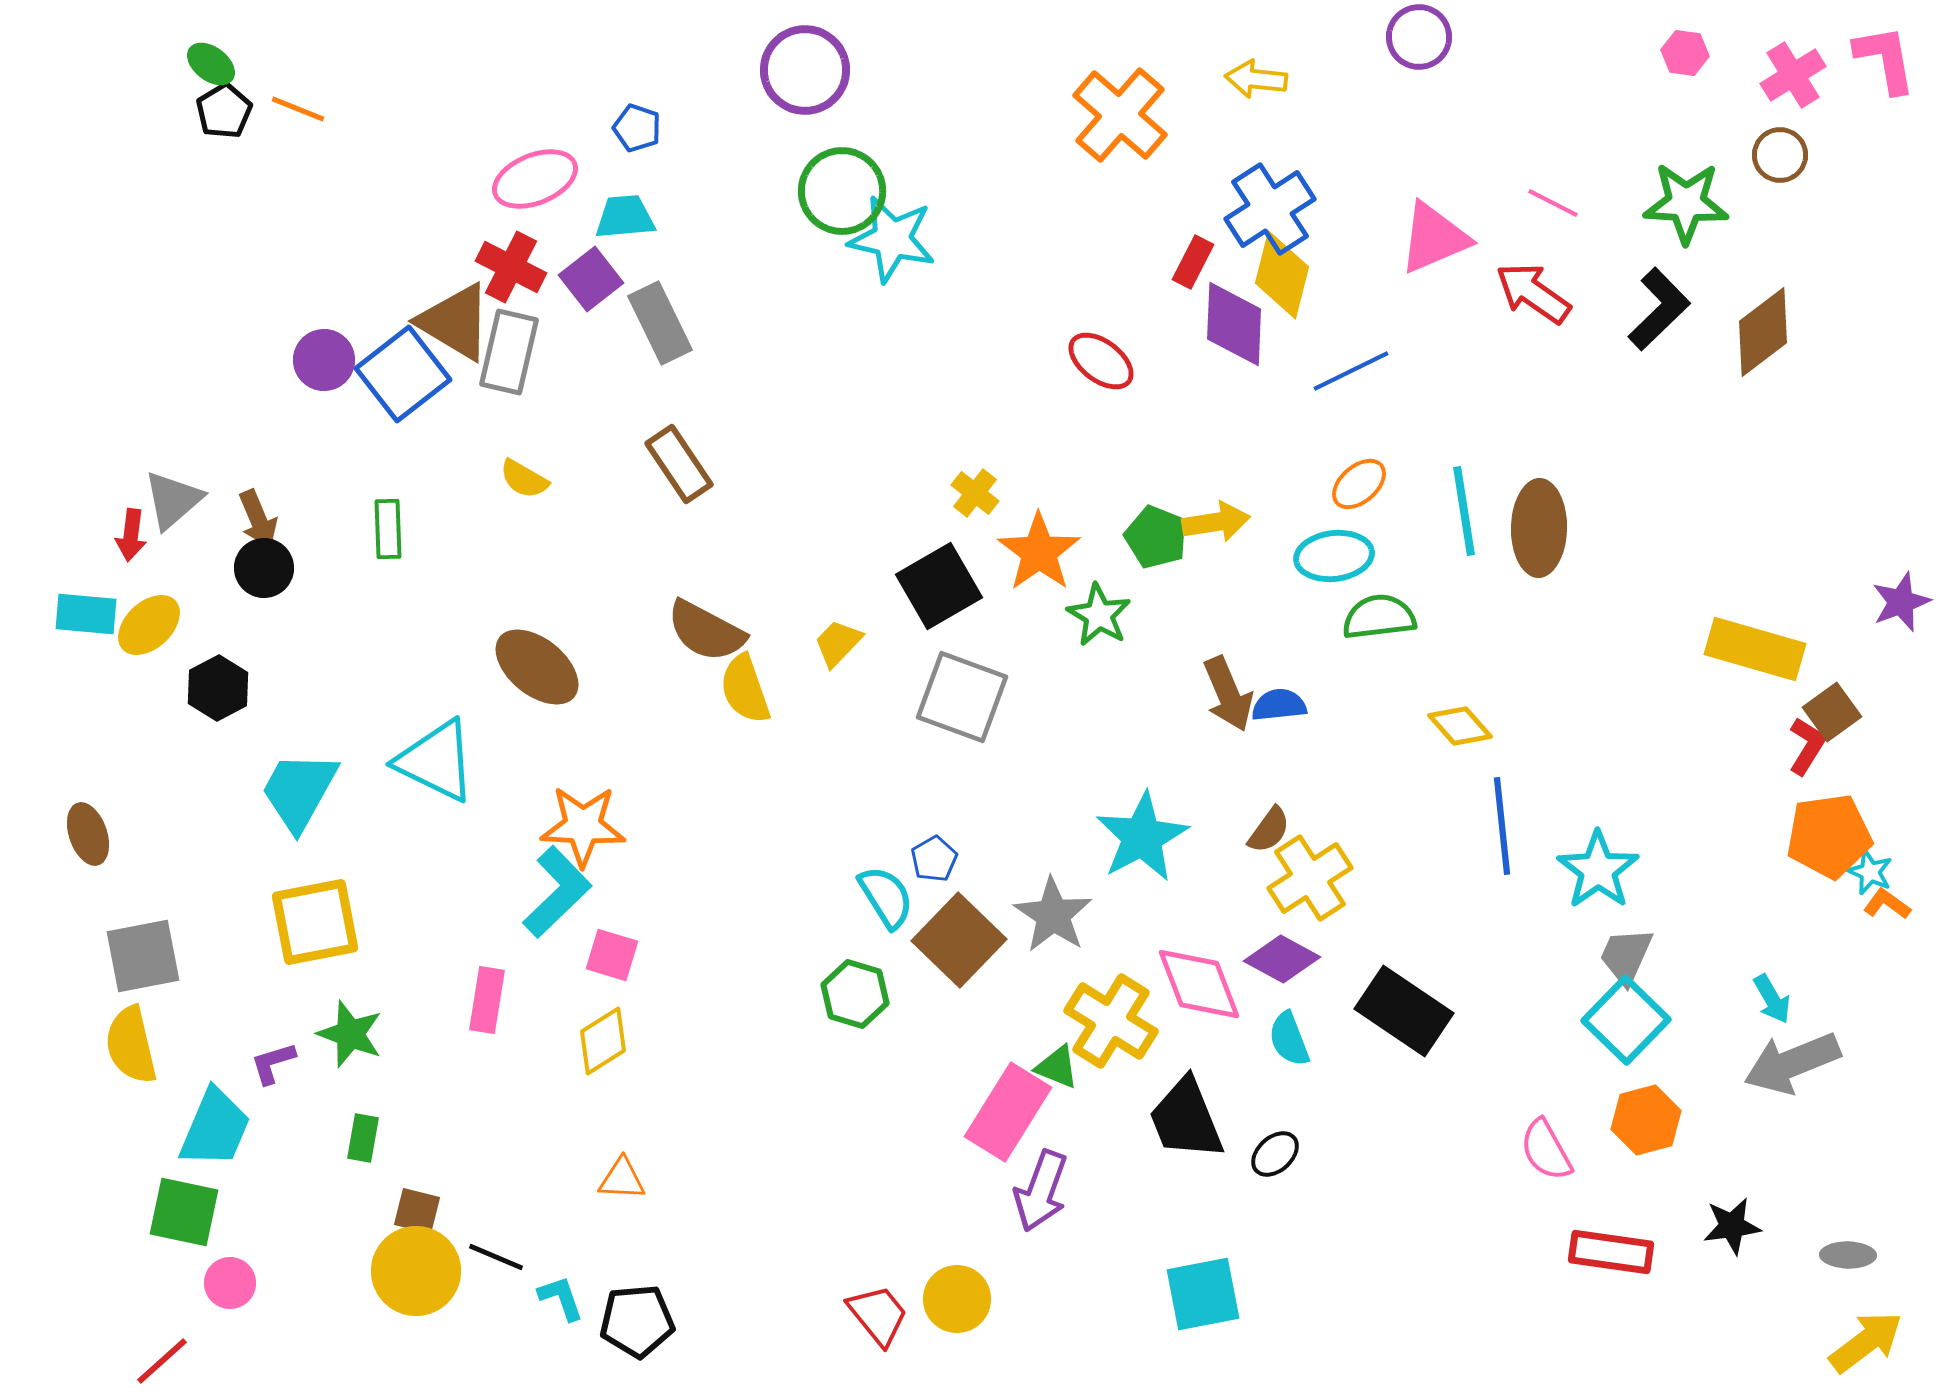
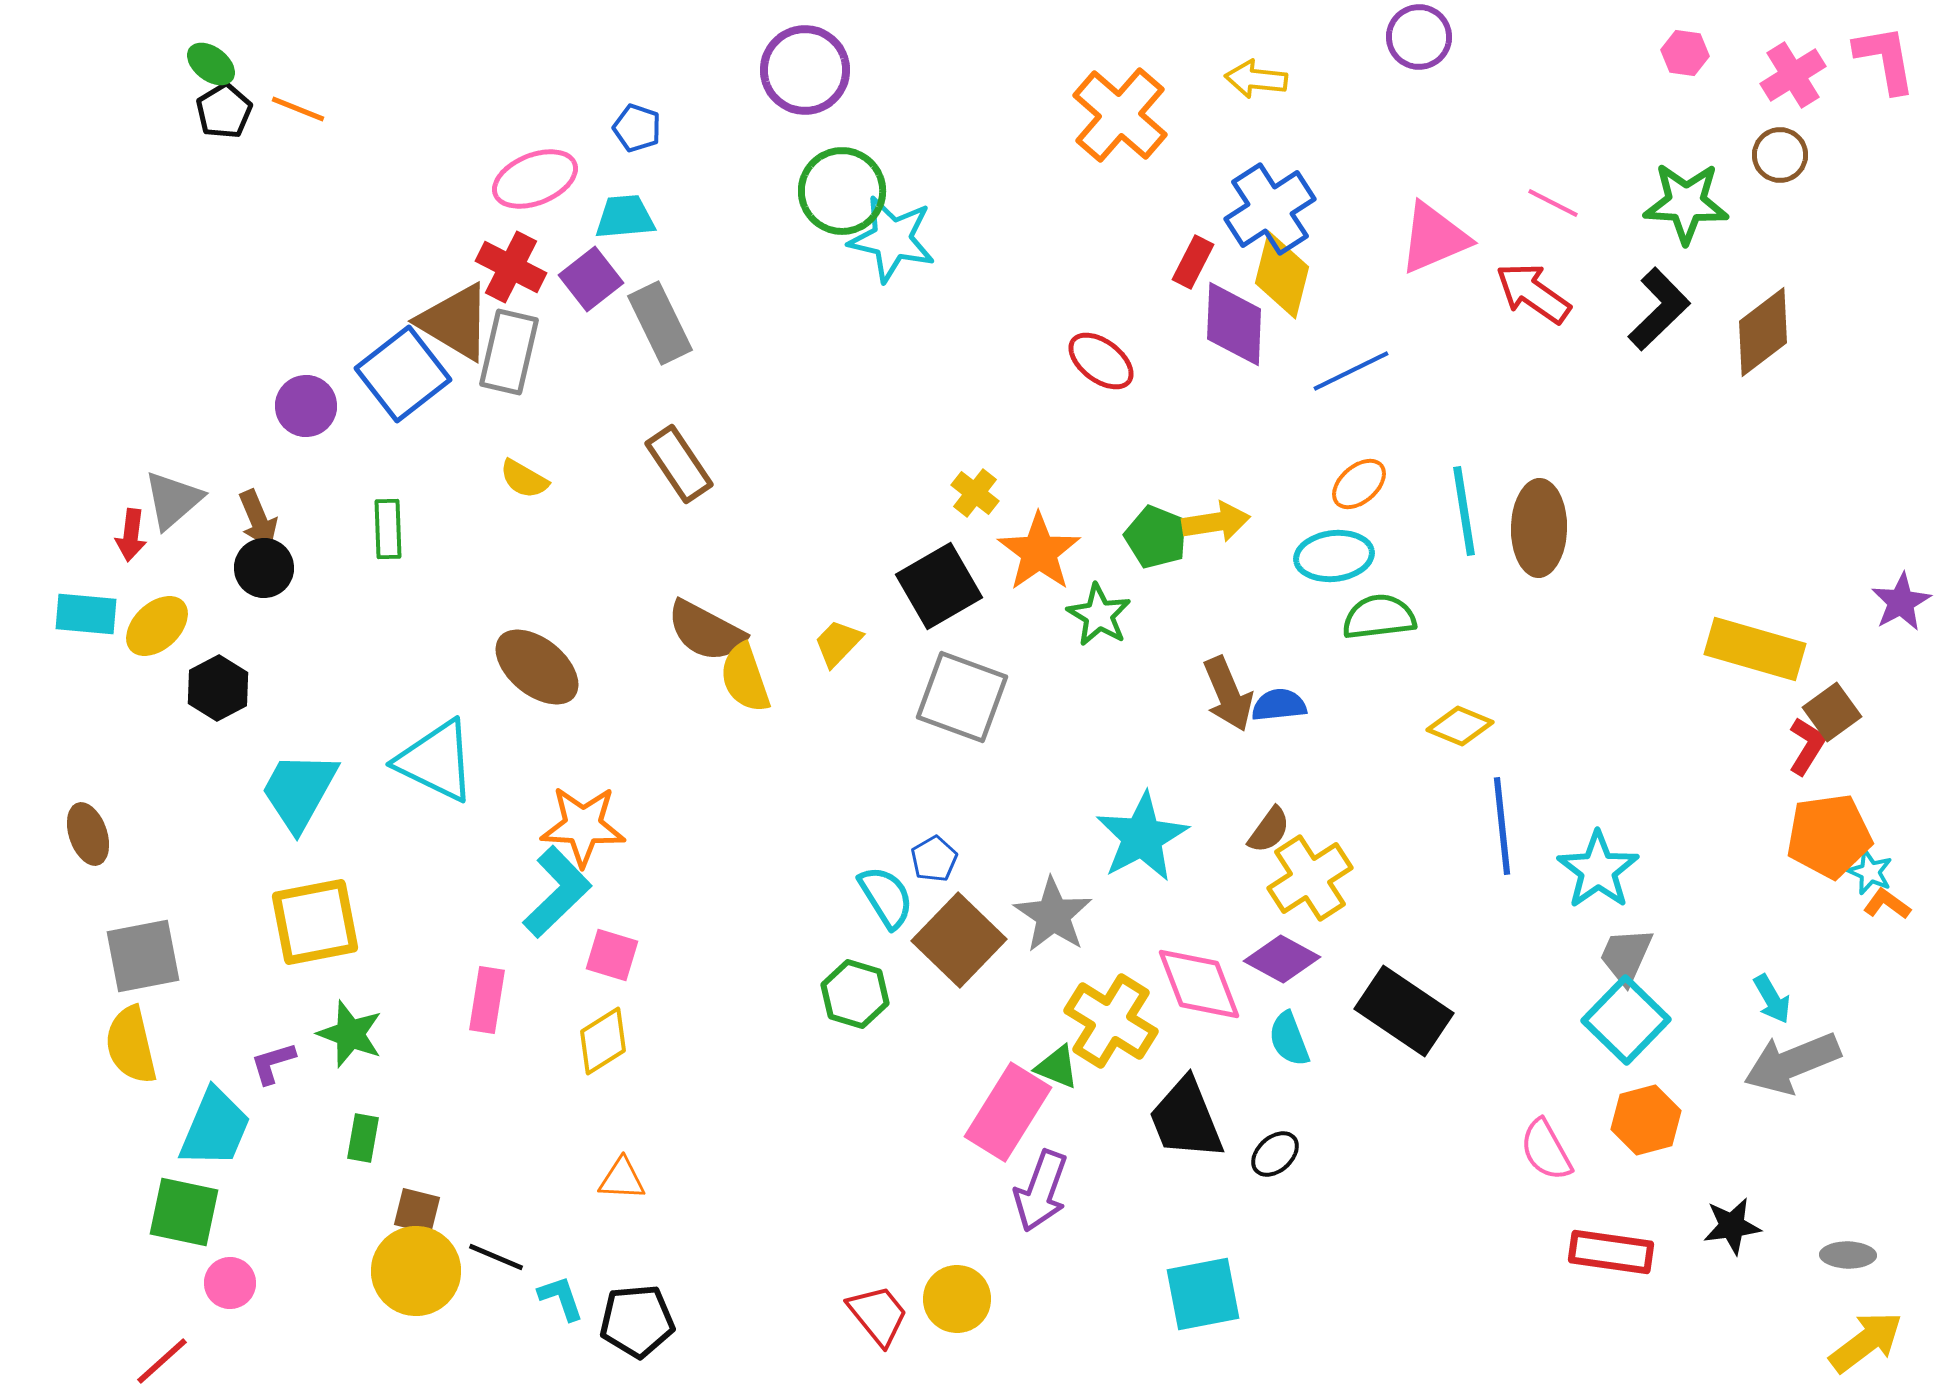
purple circle at (324, 360): moved 18 px left, 46 px down
purple star at (1901, 602): rotated 8 degrees counterclockwise
yellow ellipse at (149, 625): moved 8 px right, 1 px down
yellow semicircle at (745, 689): moved 11 px up
yellow diamond at (1460, 726): rotated 26 degrees counterclockwise
